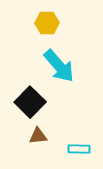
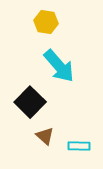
yellow hexagon: moved 1 px left, 1 px up; rotated 10 degrees clockwise
brown triangle: moved 7 px right; rotated 48 degrees clockwise
cyan rectangle: moved 3 px up
